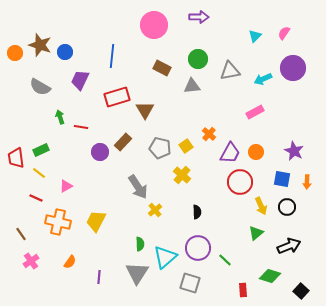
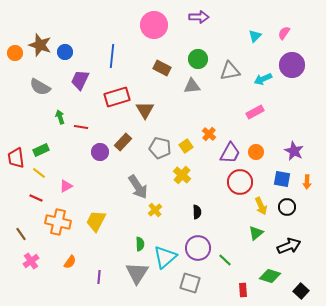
purple circle at (293, 68): moved 1 px left, 3 px up
